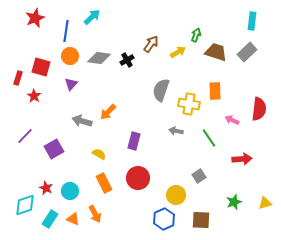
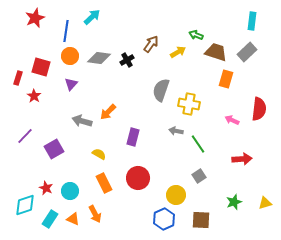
green arrow at (196, 35): rotated 88 degrees counterclockwise
orange rectangle at (215, 91): moved 11 px right, 12 px up; rotated 18 degrees clockwise
green line at (209, 138): moved 11 px left, 6 px down
purple rectangle at (134, 141): moved 1 px left, 4 px up
